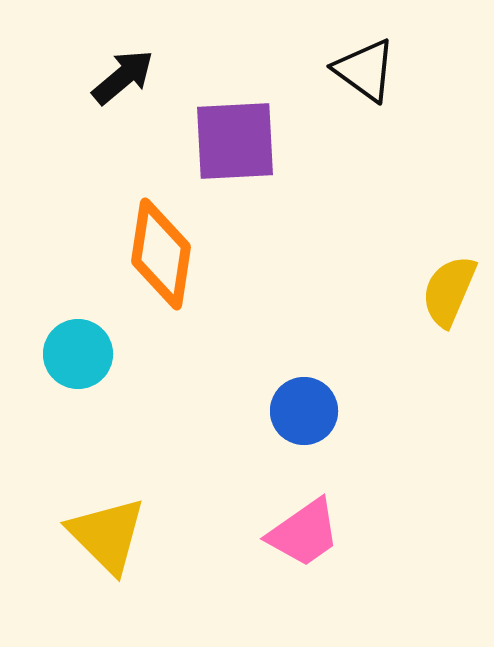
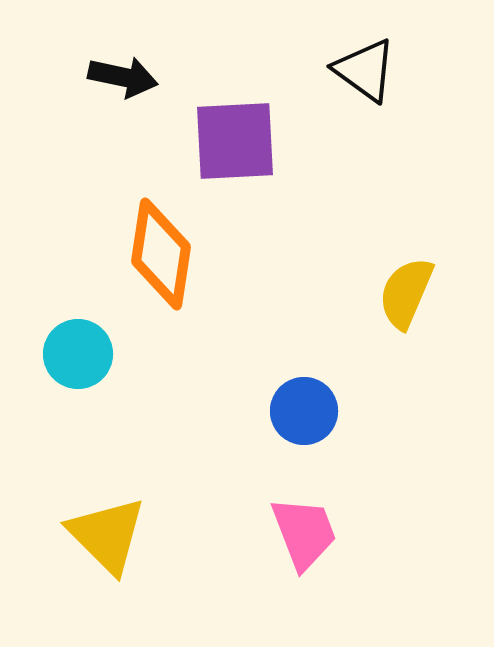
black arrow: rotated 52 degrees clockwise
yellow semicircle: moved 43 px left, 2 px down
pink trapezoid: rotated 76 degrees counterclockwise
